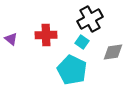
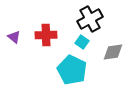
purple triangle: moved 3 px right, 2 px up
